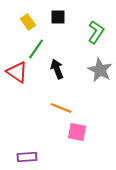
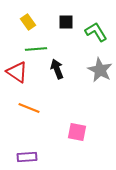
black square: moved 8 px right, 5 px down
green L-shape: rotated 65 degrees counterclockwise
green line: rotated 50 degrees clockwise
orange line: moved 32 px left
